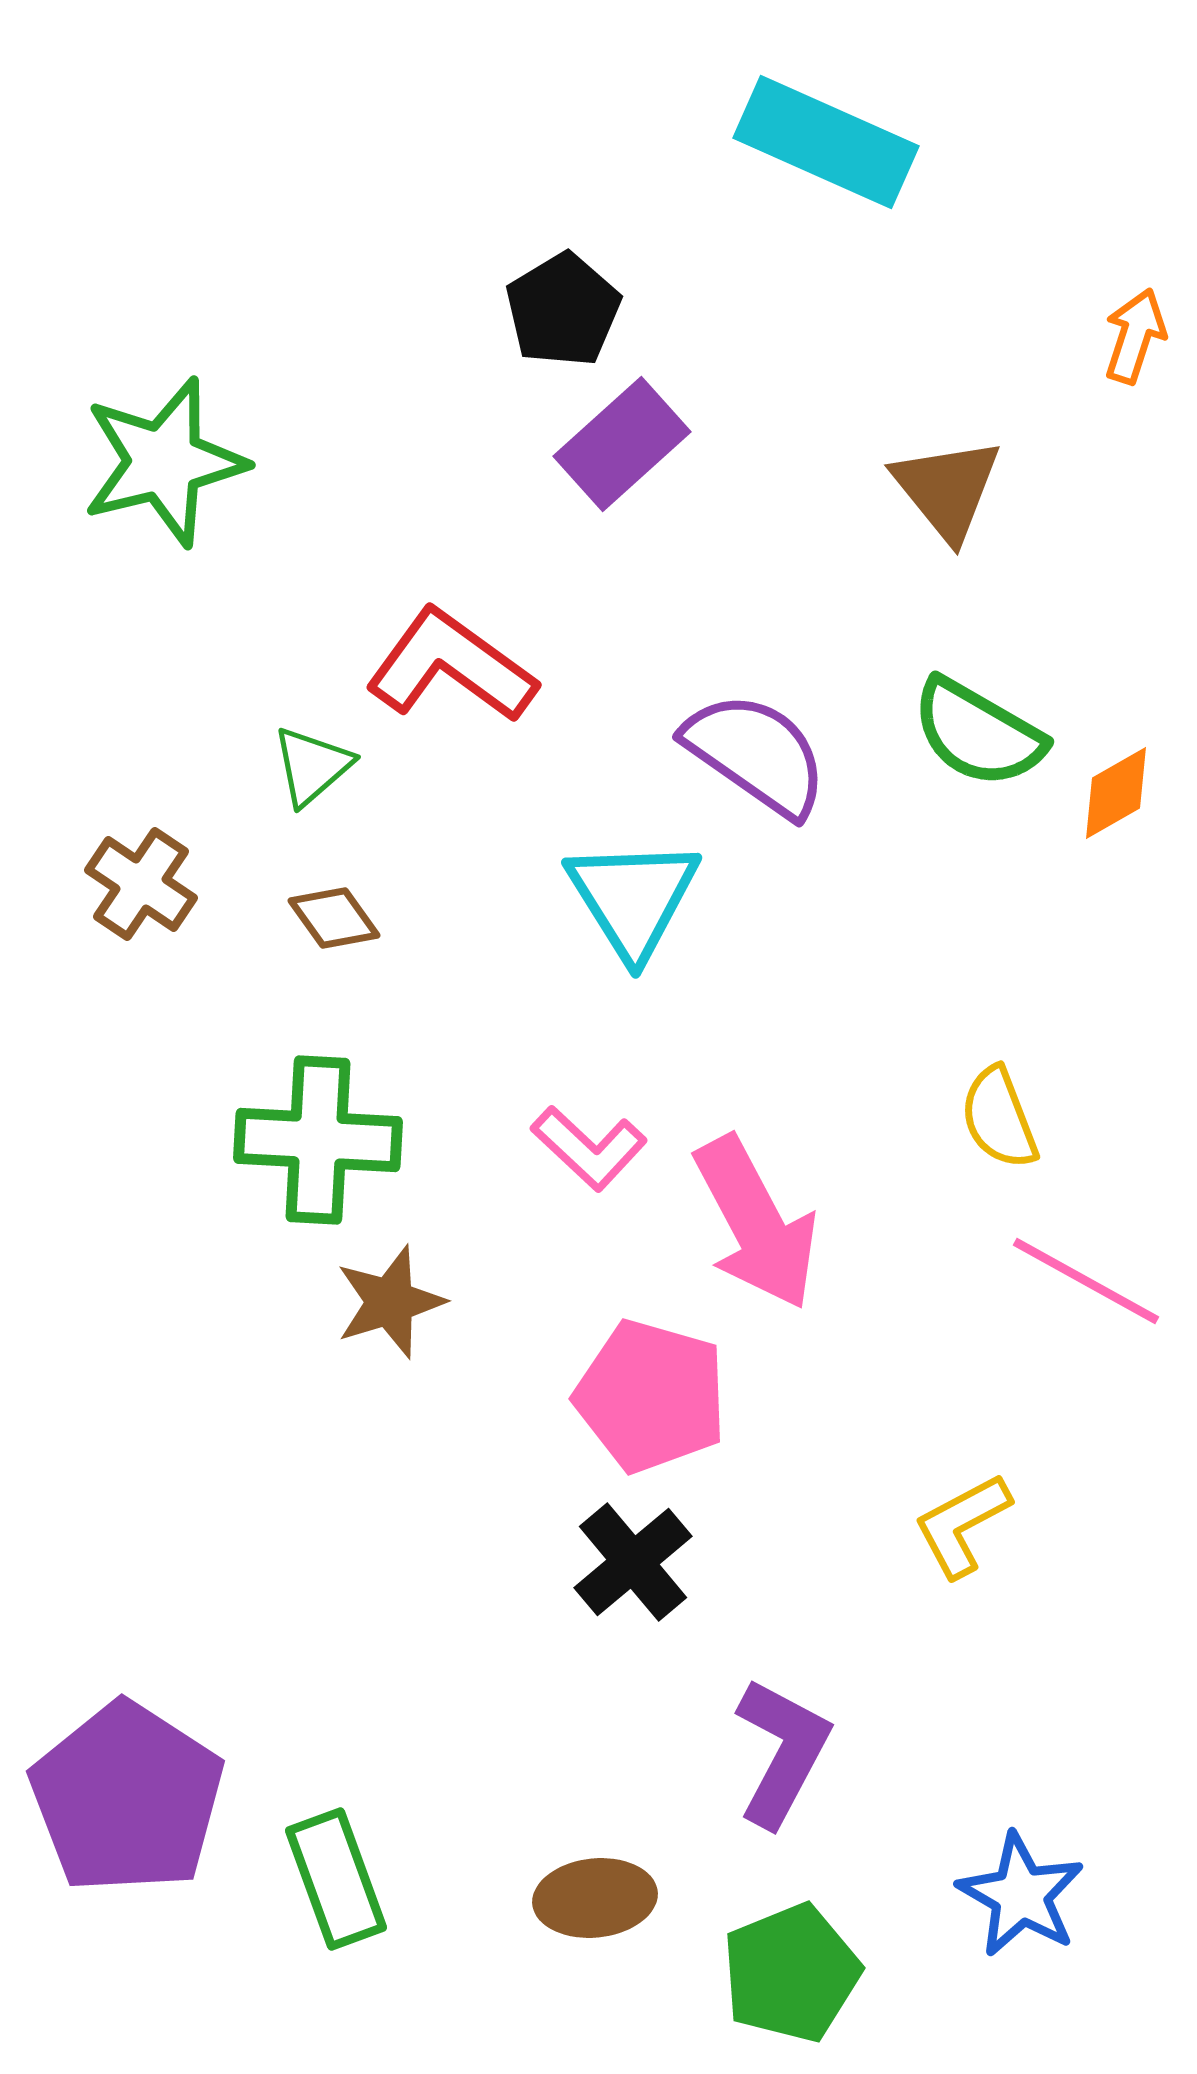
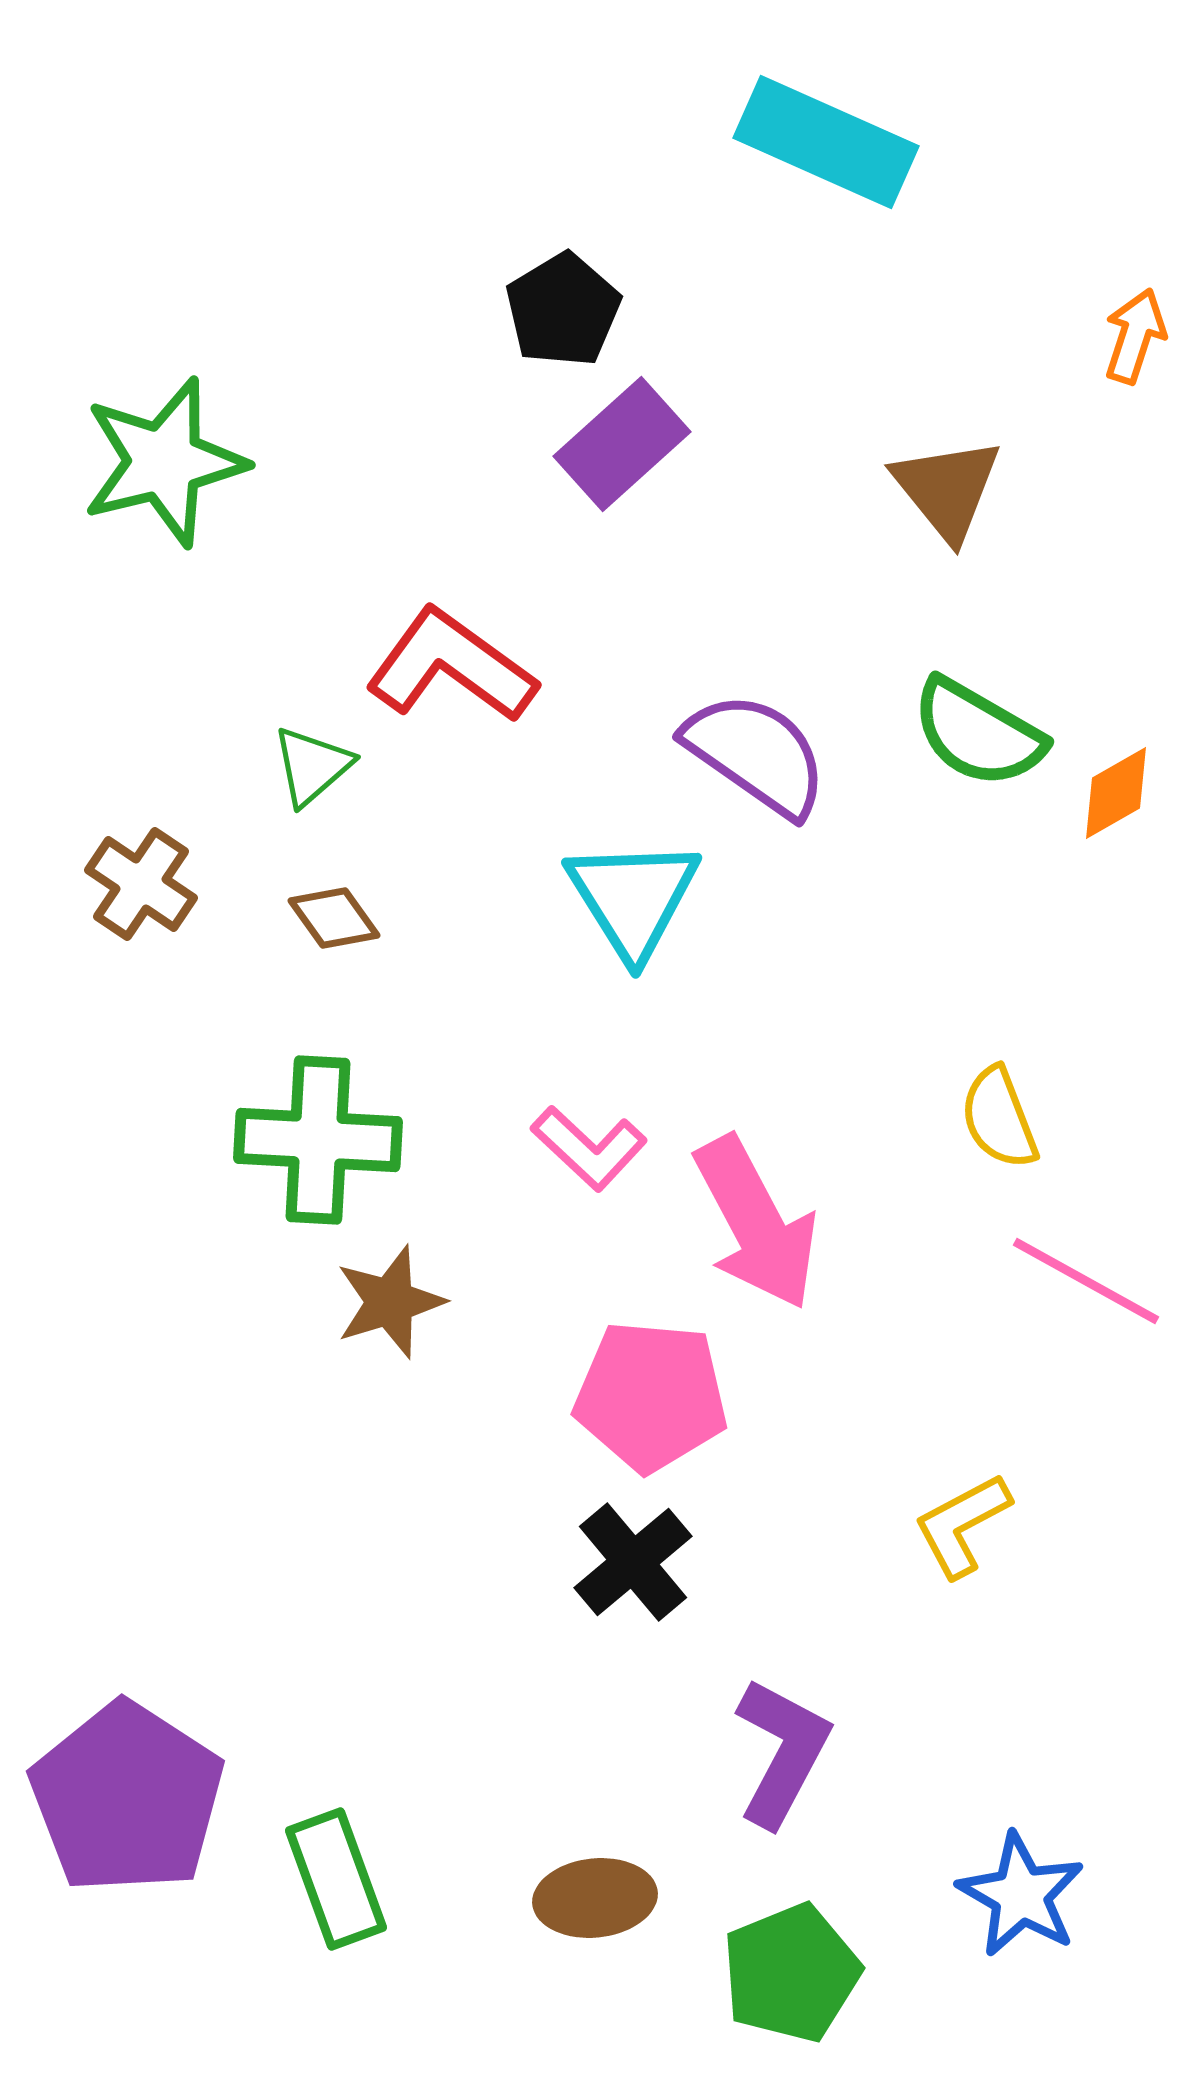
pink pentagon: rotated 11 degrees counterclockwise
